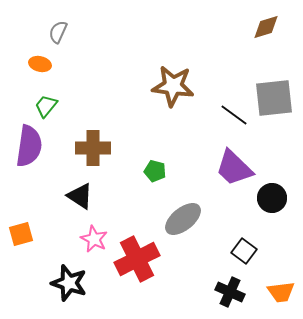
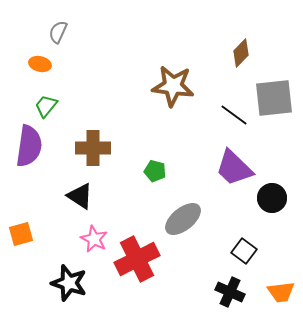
brown diamond: moved 25 px left, 26 px down; rotated 28 degrees counterclockwise
